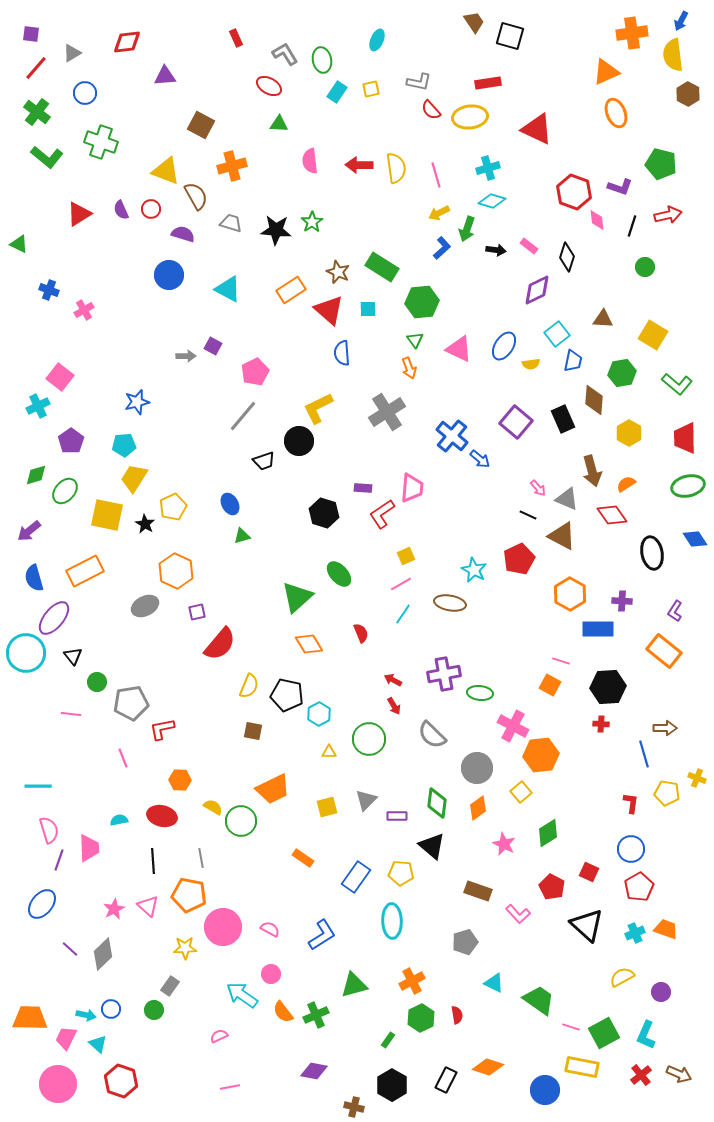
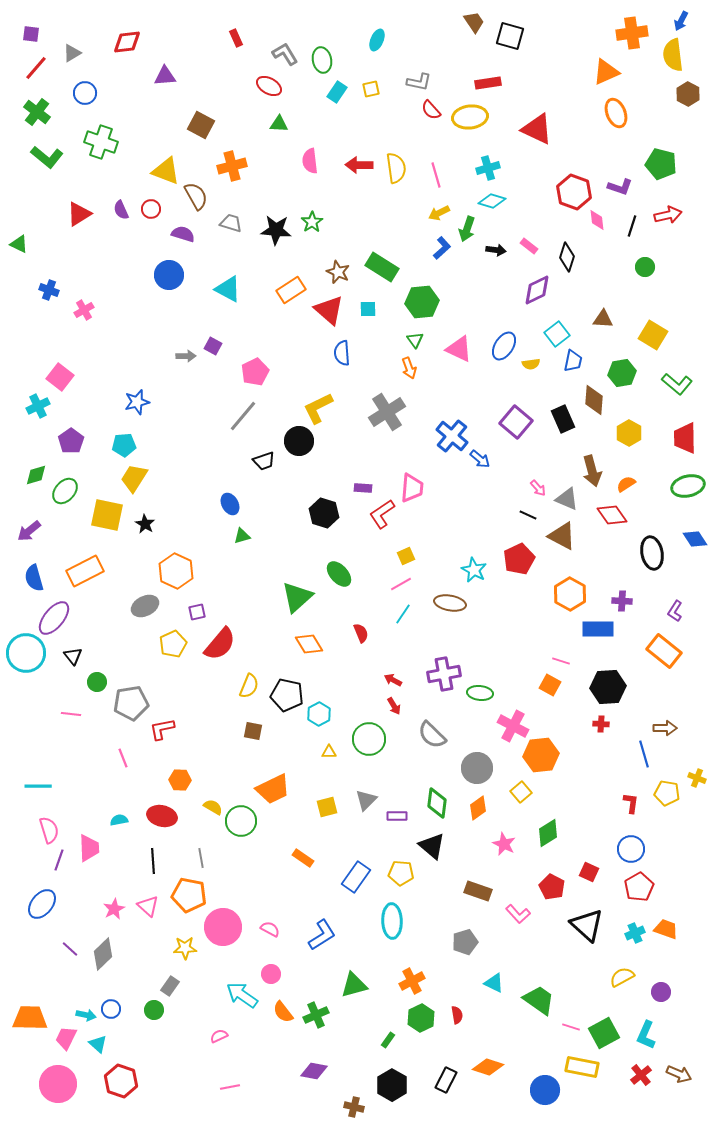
yellow pentagon at (173, 507): moved 137 px down
